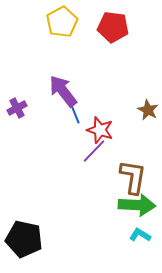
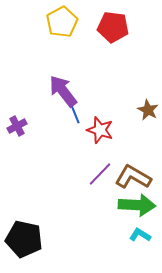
purple cross: moved 18 px down
purple line: moved 6 px right, 23 px down
brown L-shape: rotated 69 degrees counterclockwise
